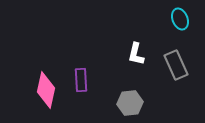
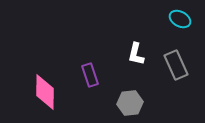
cyan ellipse: rotated 40 degrees counterclockwise
purple rectangle: moved 9 px right, 5 px up; rotated 15 degrees counterclockwise
pink diamond: moved 1 px left, 2 px down; rotated 12 degrees counterclockwise
